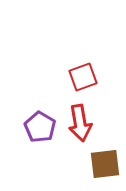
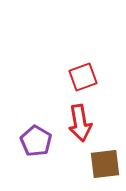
purple pentagon: moved 4 px left, 14 px down
